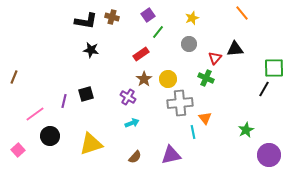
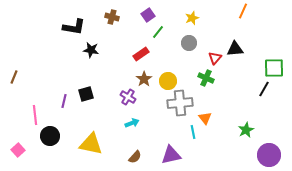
orange line: moved 1 px right, 2 px up; rotated 63 degrees clockwise
black L-shape: moved 12 px left, 6 px down
gray circle: moved 1 px up
yellow circle: moved 2 px down
pink line: moved 1 px down; rotated 60 degrees counterclockwise
yellow triangle: rotated 30 degrees clockwise
